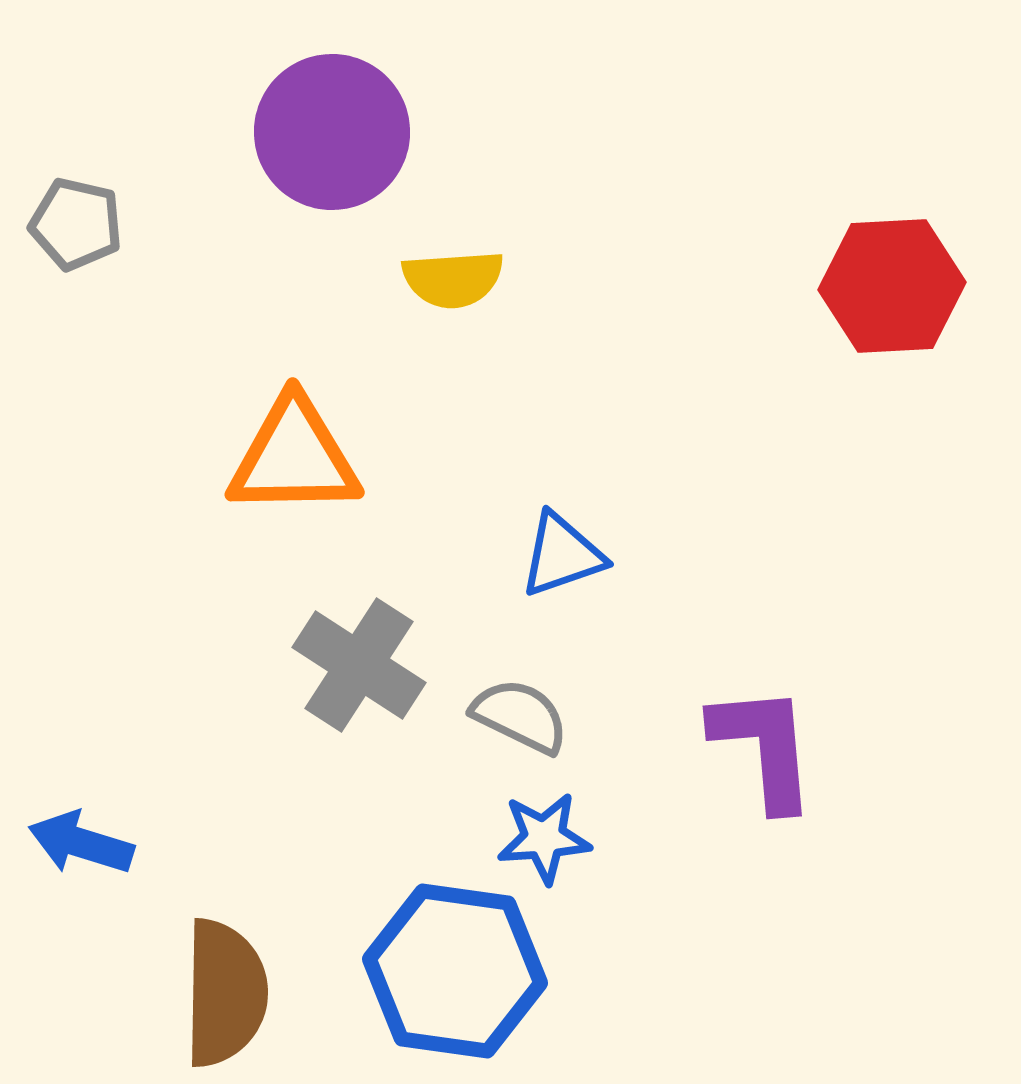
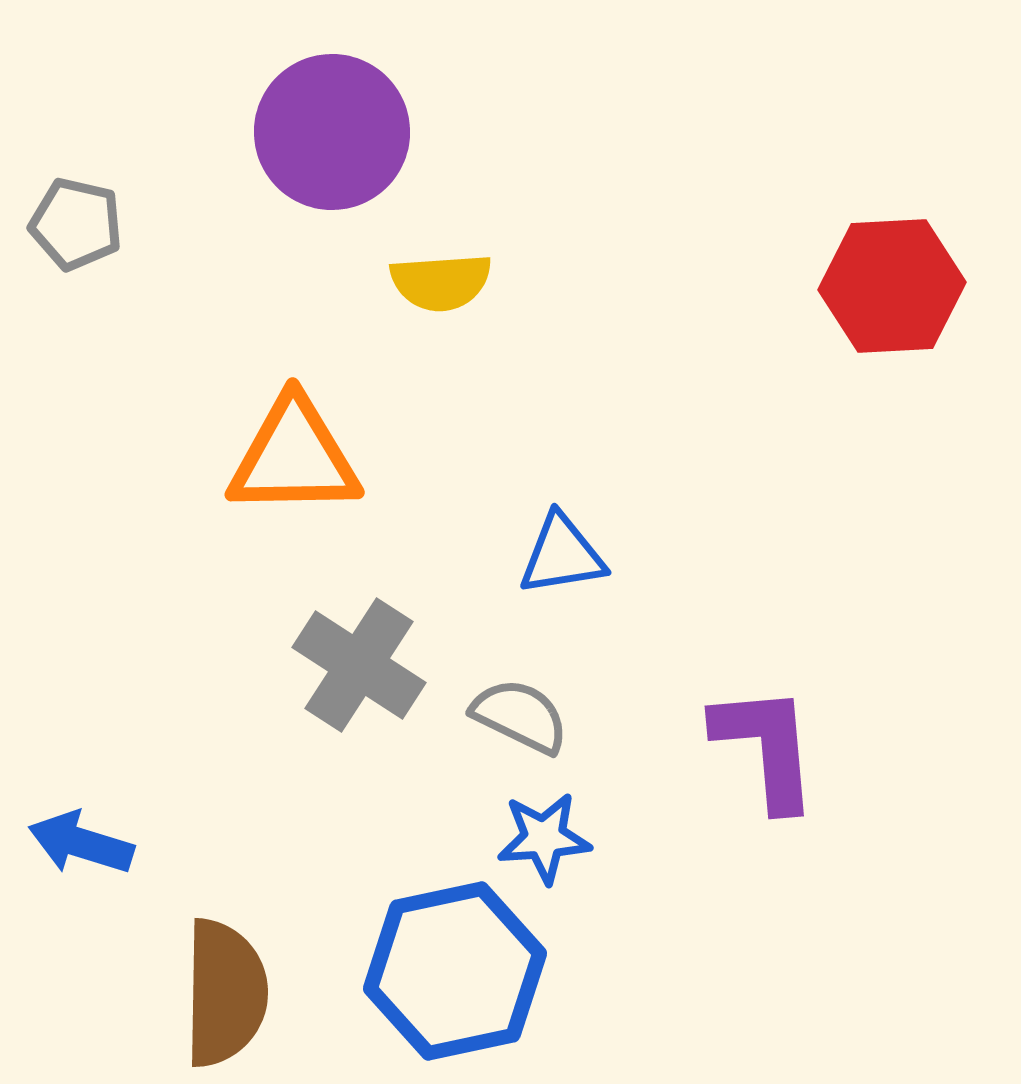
yellow semicircle: moved 12 px left, 3 px down
blue triangle: rotated 10 degrees clockwise
purple L-shape: moved 2 px right
blue hexagon: rotated 20 degrees counterclockwise
